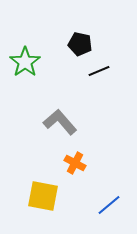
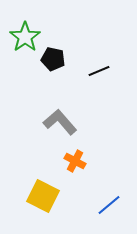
black pentagon: moved 27 px left, 15 px down
green star: moved 25 px up
orange cross: moved 2 px up
yellow square: rotated 16 degrees clockwise
